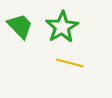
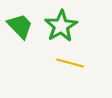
green star: moved 1 px left, 1 px up
